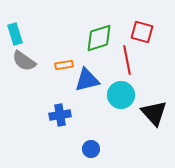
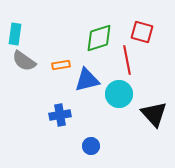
cyan rectangle: rotated 25 degrees clockwise
orange rectangle: moved 3 px left
cyan circle: moved 2 px left, 1 px up
black triangle: moved 1 px down
blue circle: moved 3 px up
